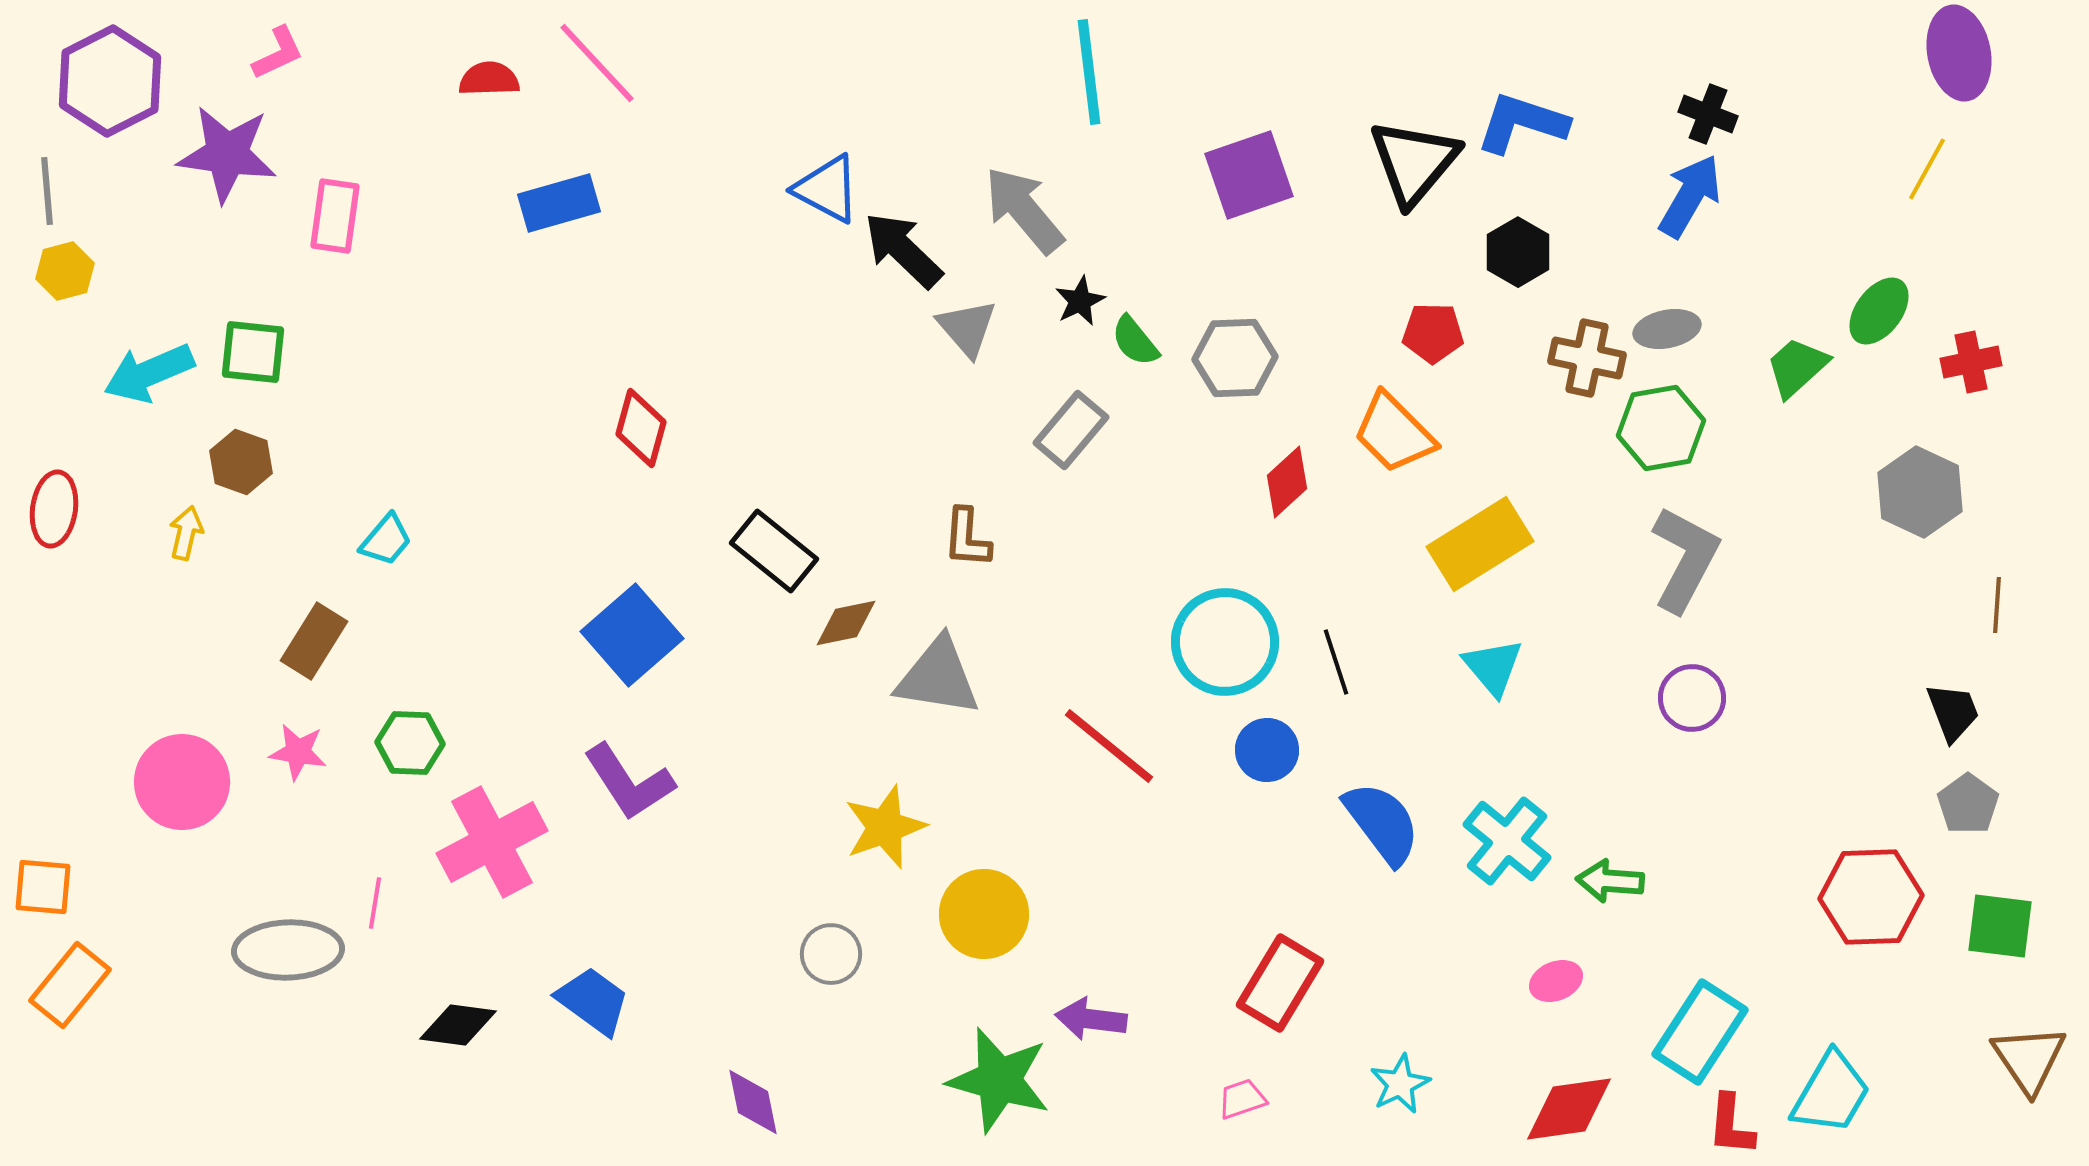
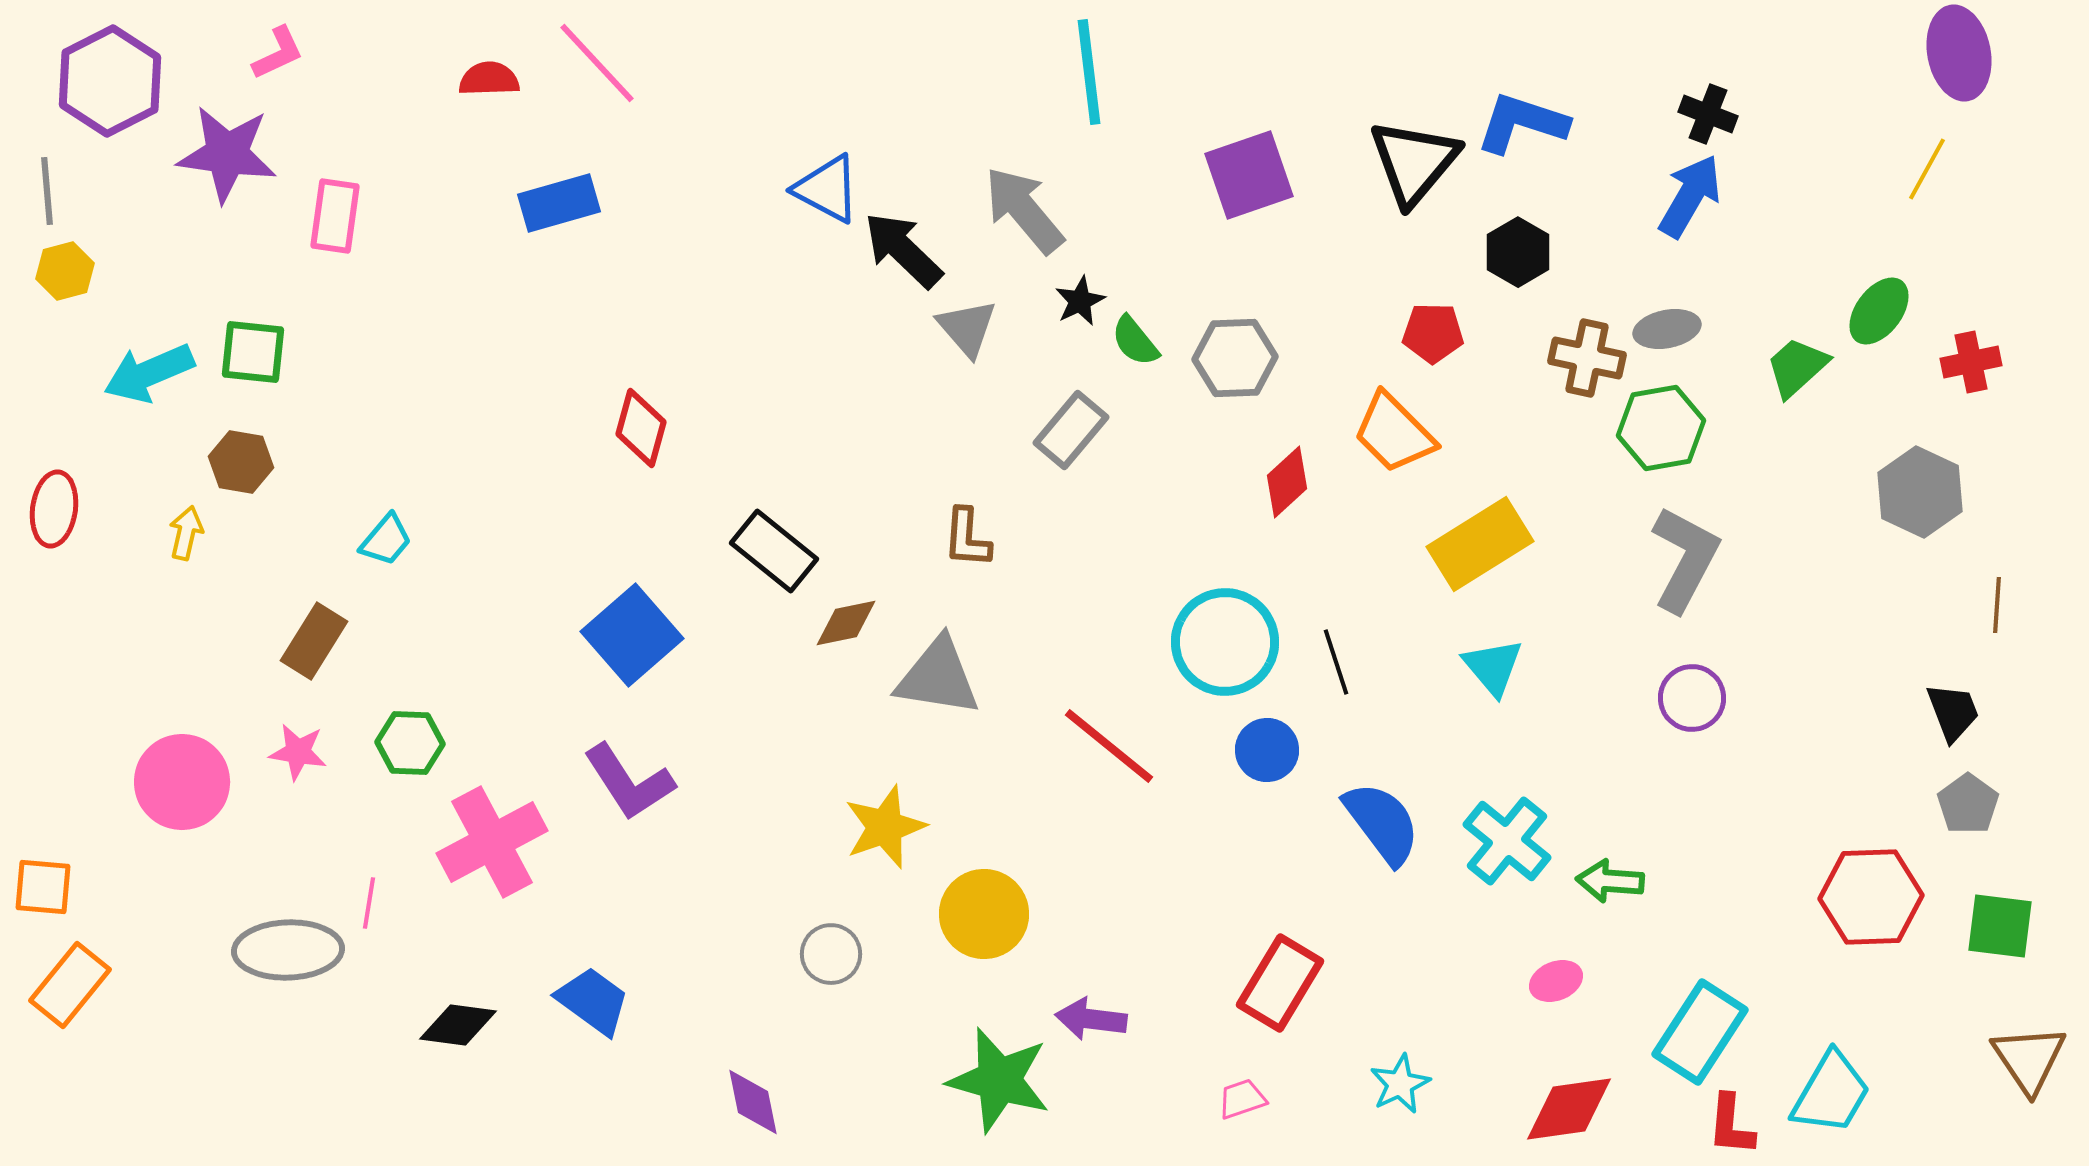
brown hexagon at (241, 462): rotated 10 degrees counterclockwise
pink line at (375, 903): moved 6 px left
